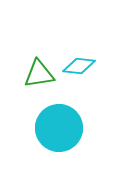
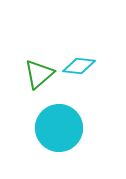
green triangle: rotated 32 degrees counterclockwise
